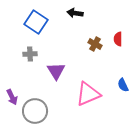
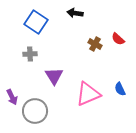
red semicircle: rotated 48 degrees counterclockwise
purple triangle: moved 2 px left, 5 px down
blue semicircle: moved 3 px left, 4 px down
